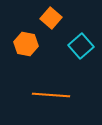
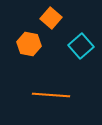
orange hexagon: moved 3 px right
